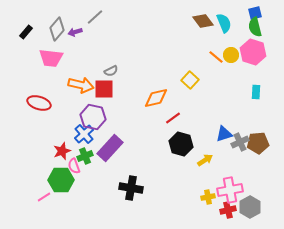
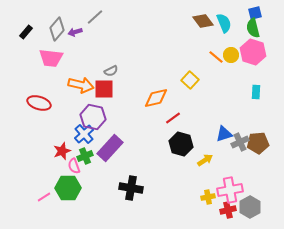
green semicircle: moved 2 px left, 1 px down
green hexagon: moved 7 px right, 8 px down
